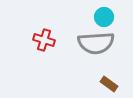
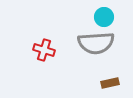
red cross: moved 10 px down
brown rectangle: moved 1 px right, 1 px up; rotated 48 degrees counterclockwise
